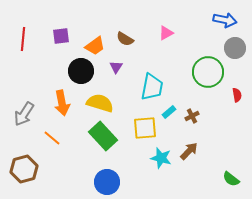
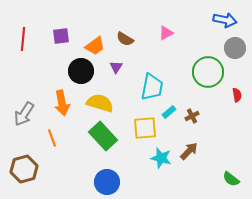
orange line: rotated 30 degrees clockwise
